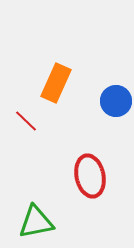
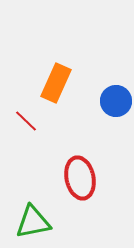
red ellipse: moved 10 px left, 2 px down
green triangle: moved 3 px left
